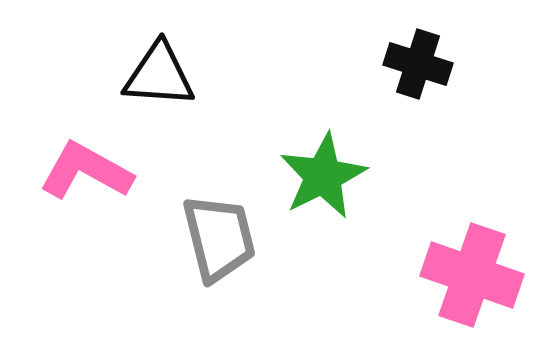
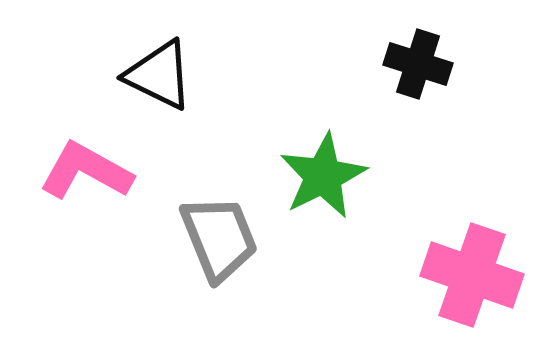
black triangle: rotated 22 degrees clockwise
gray trapezoid: rotated 8 degrees counterclockwise
